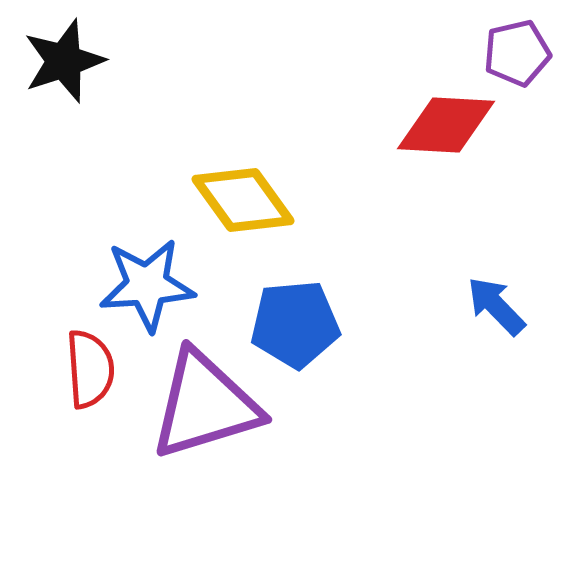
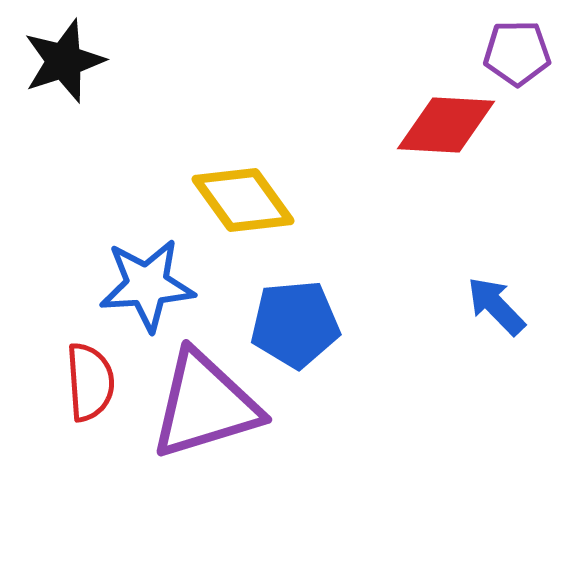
purple pentagon: rotated 12 degrees clockwise
red semicircle: moved 13 px down
